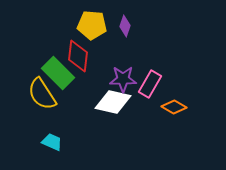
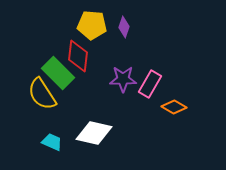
purple diamond: moved 1 px left, 1 px down
white diamond: moved 19 px left, 31 px down
